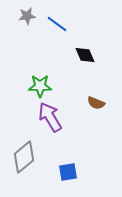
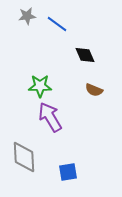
brown semicircle: moved 2 px left, 13 px up
gray diamond: rotated 52 degrees counterclockwise
